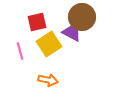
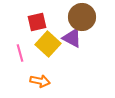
purple triangle: moved 6 px down
yellow square: moved 1 px left; rotated 15 degrees counterclockwise
pink line: moved 2 px down
orange arrow: moved 8 px left, 1 px down
